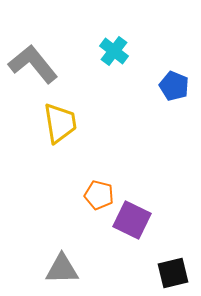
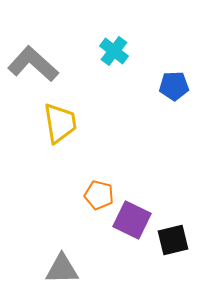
gray L-shape: rotated 9 degrees counterclockwise
blue pentagon: rotated 24 degrees counterclockwise
black square: moved 33 px up
